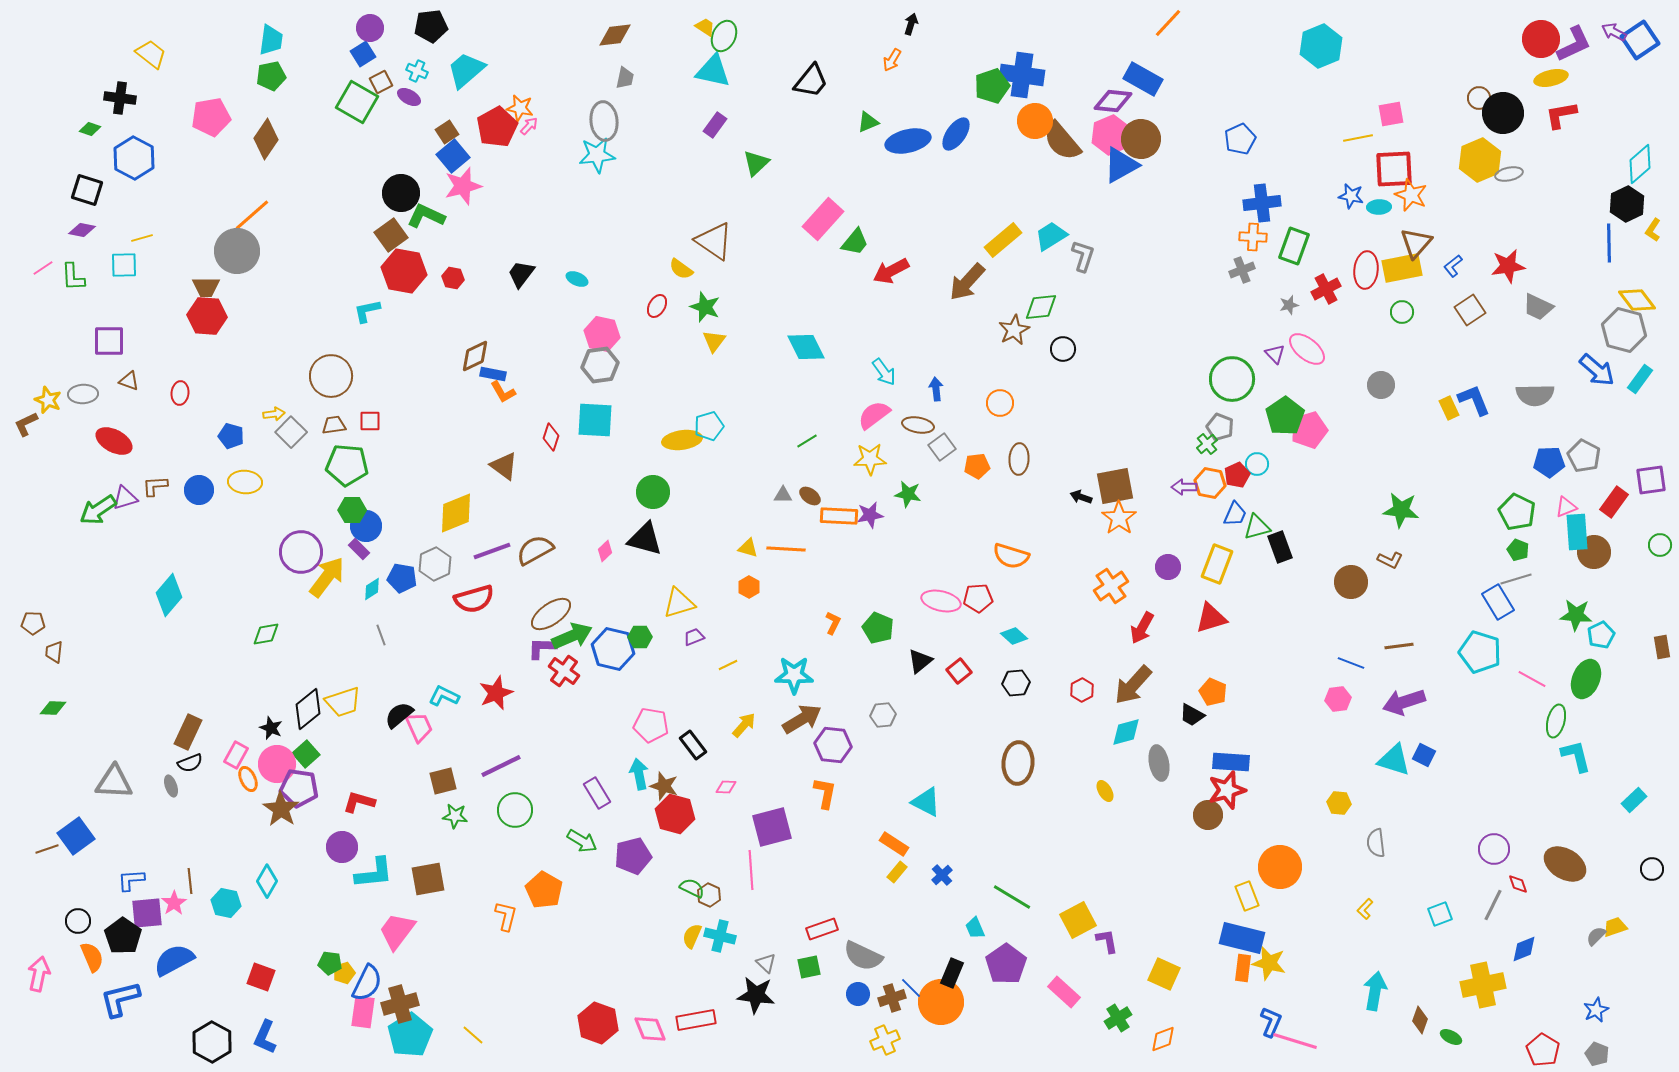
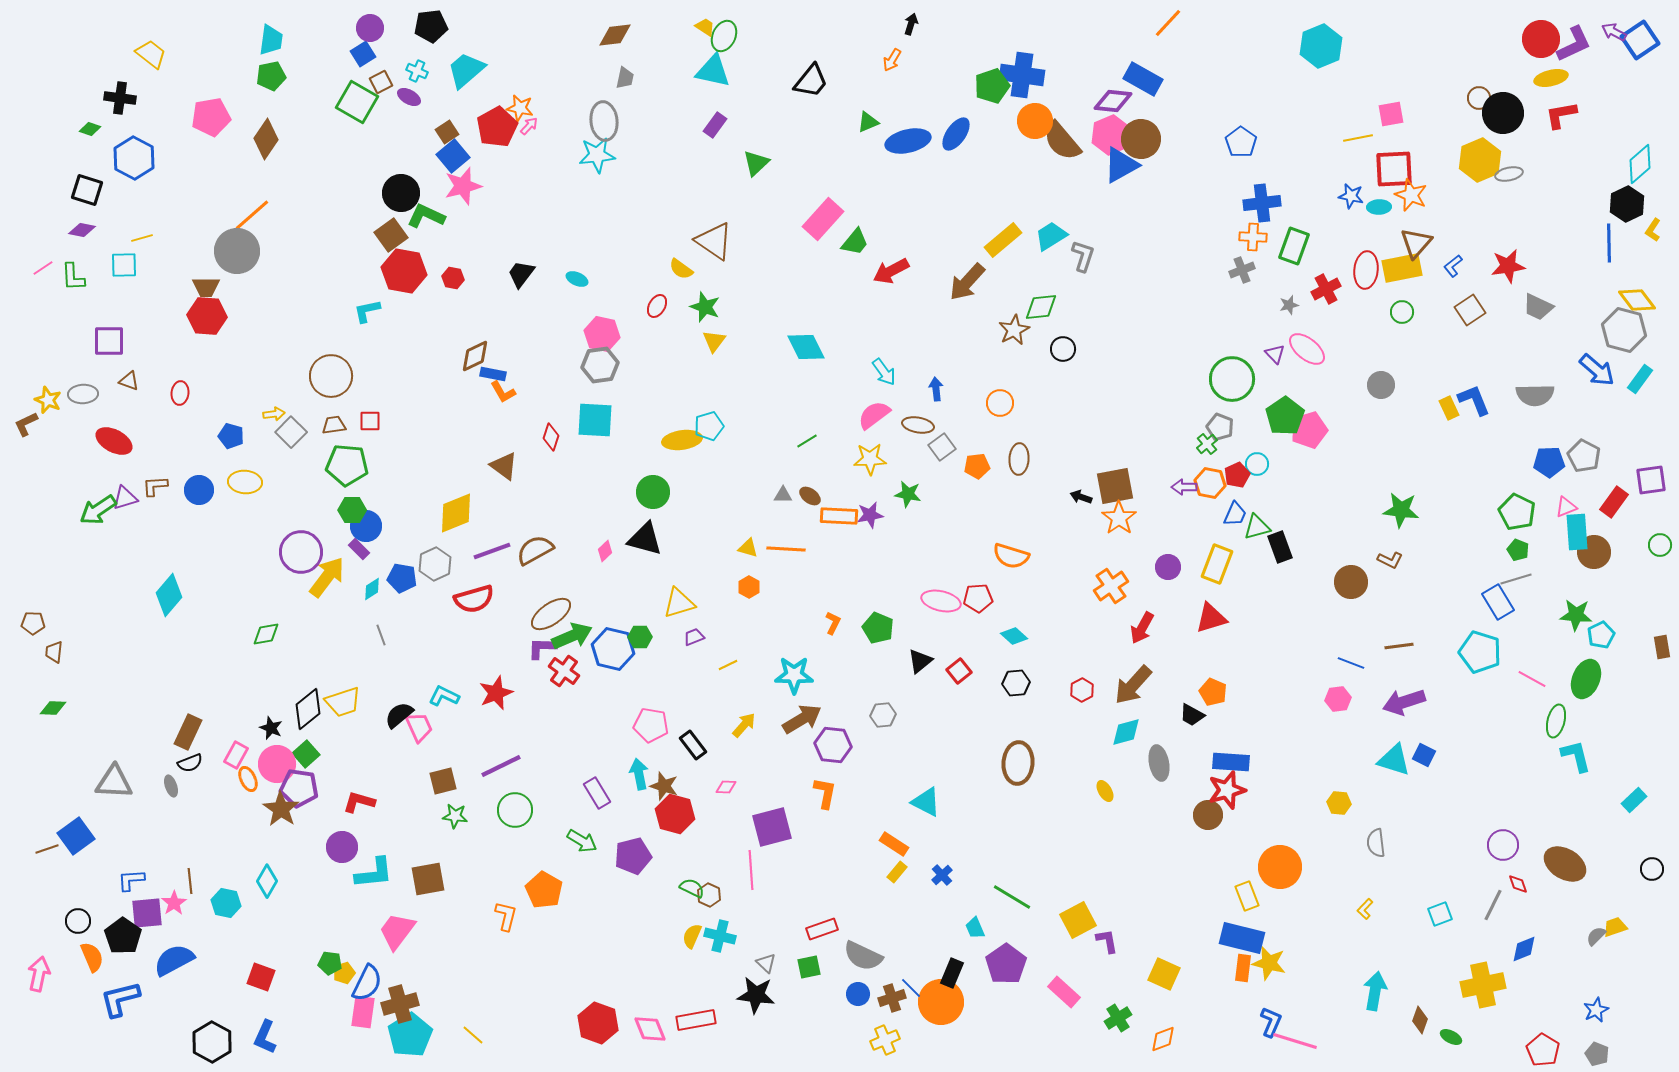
blue pentagon at (1240, 139): moved 1 px right, 3 px down; rotated 12 degrees counterclockwise
purple circle at (1494, 849): moved 9 px right, 4 px up
